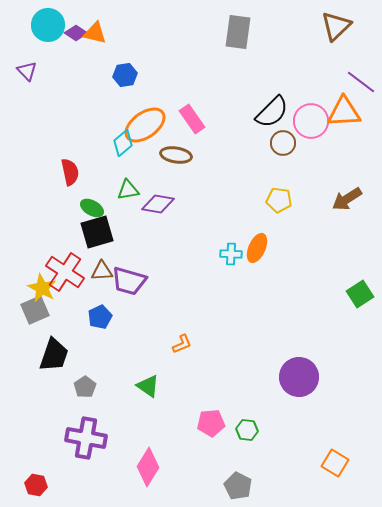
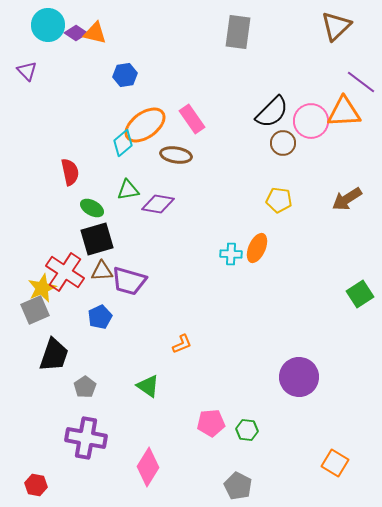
black square at (97, 232): moved 7 px down
yellow star at (42, 288): rotated 20 degrees clockwise
